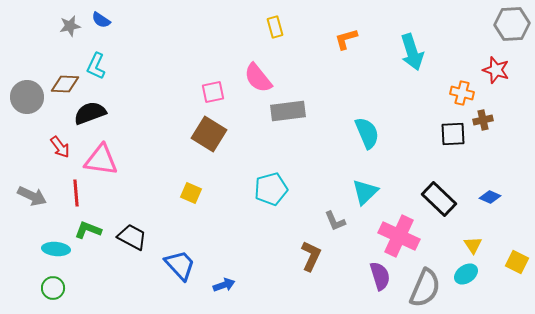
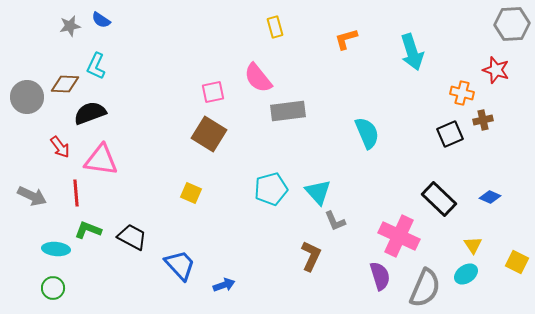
black square at (453, 134): moved 3 px left; rotated 20 degrees counterclockwise
cyan triangle at (365, 192): moved 47 px left; rotated 28 degrees counterclockwise
